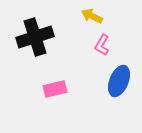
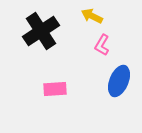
black cross: moved 6 px right, 6 px up; rotated 15 degrees counterclockwise
pink rectangle: rotated 10 degrees clockwise
